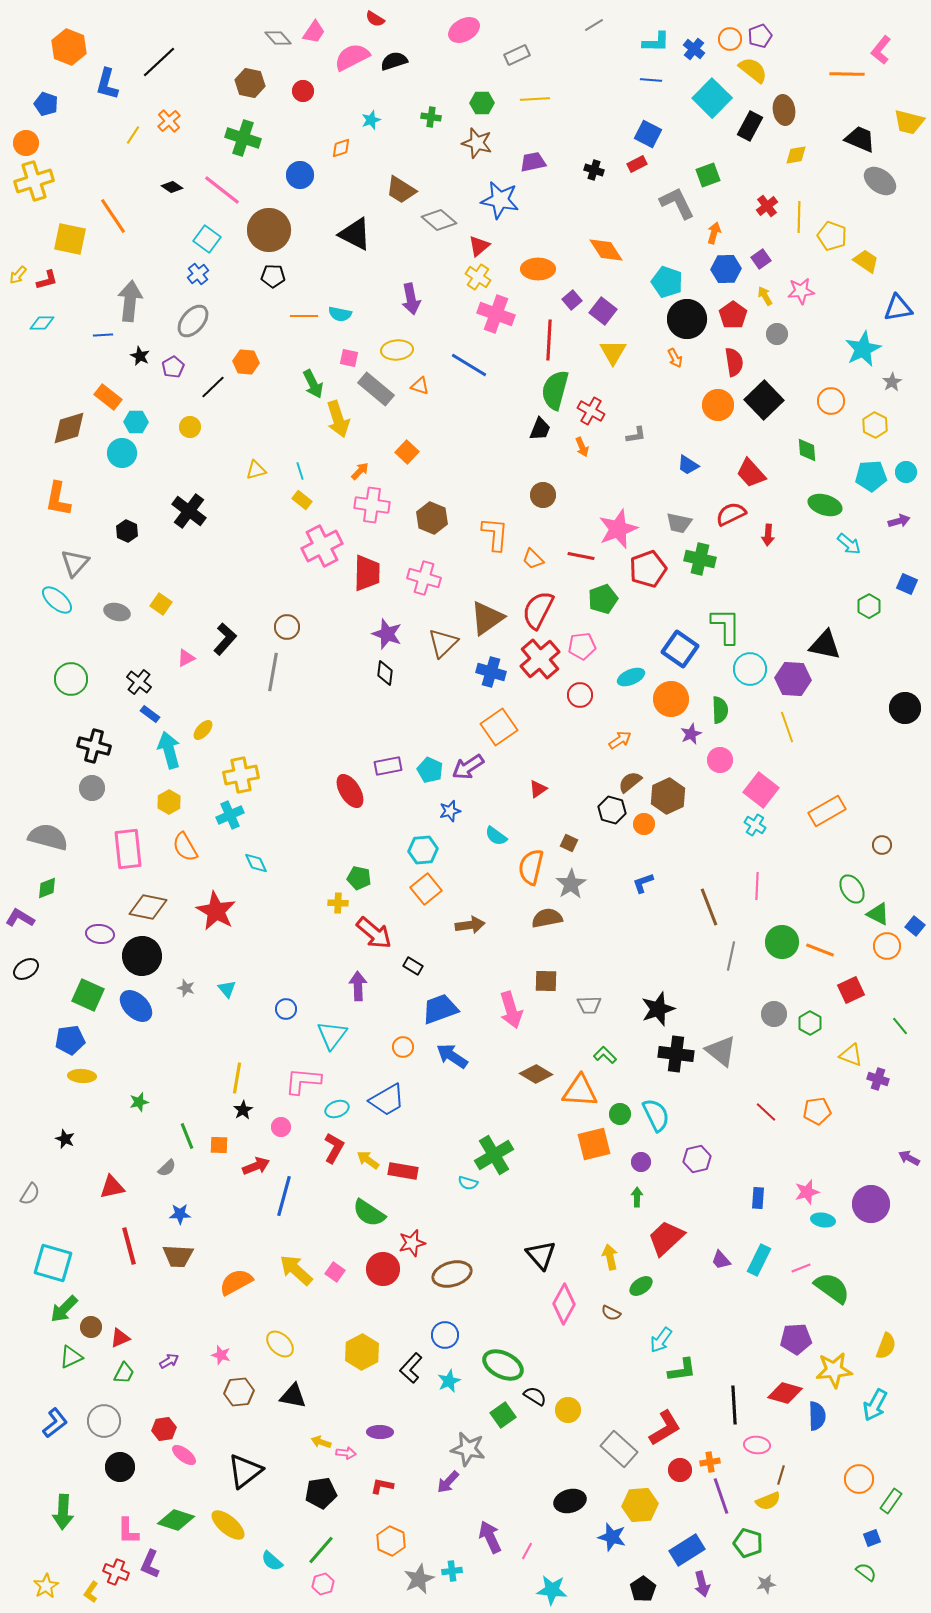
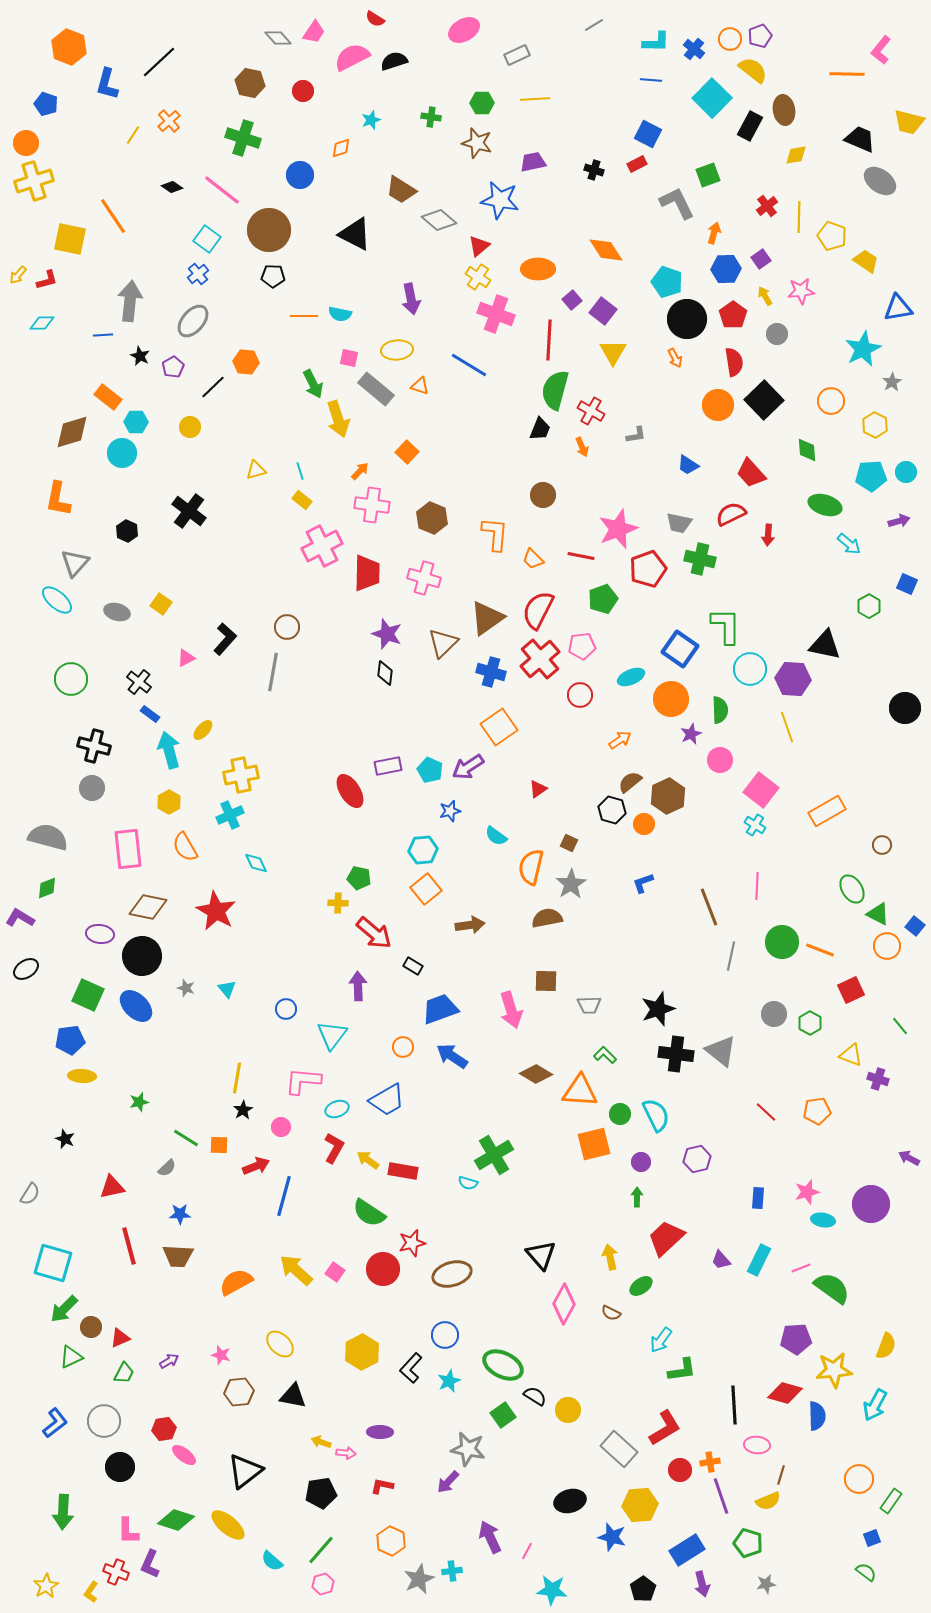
brown diamond at (69, 428): moved 3 px right, 4 px down
green line at (187, 1136): moved 1 px left, 2 px down; rotated 36 degrees counterclockwise
